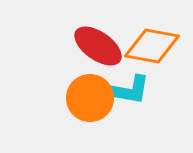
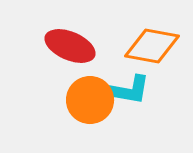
red ellipse: moved 28 px left; rotated 12 degrees counterclockwise
orange circle: moved 2 px down
